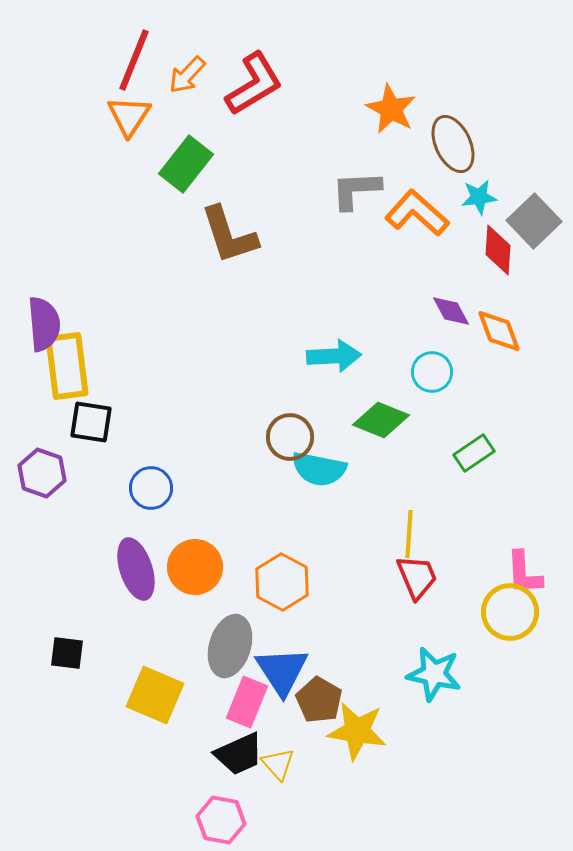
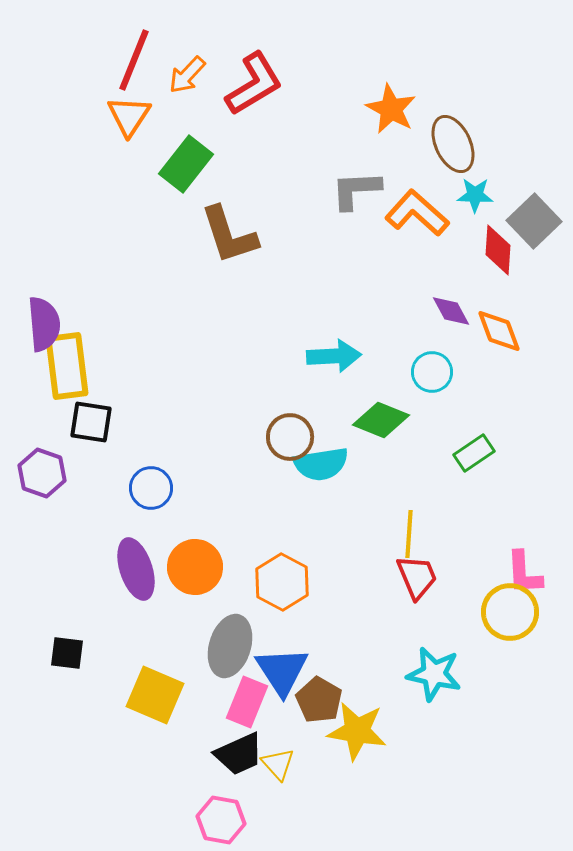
cyan star at (479, 197): moved 4 px left, 2 px up; rotated 9 degrees clockwise
cyan semicircle at (319, 469): moved 2 px right, 5 px up; rotated 20 degrees counterclockwise
